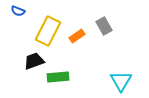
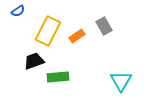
blue semicircle: rotated 56 degrees counterclockwise
